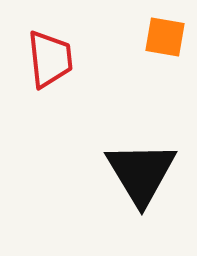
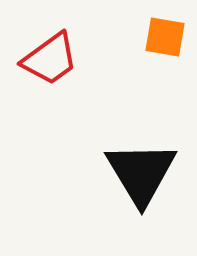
red trapezoid: rotated 60 degrees clockwise
